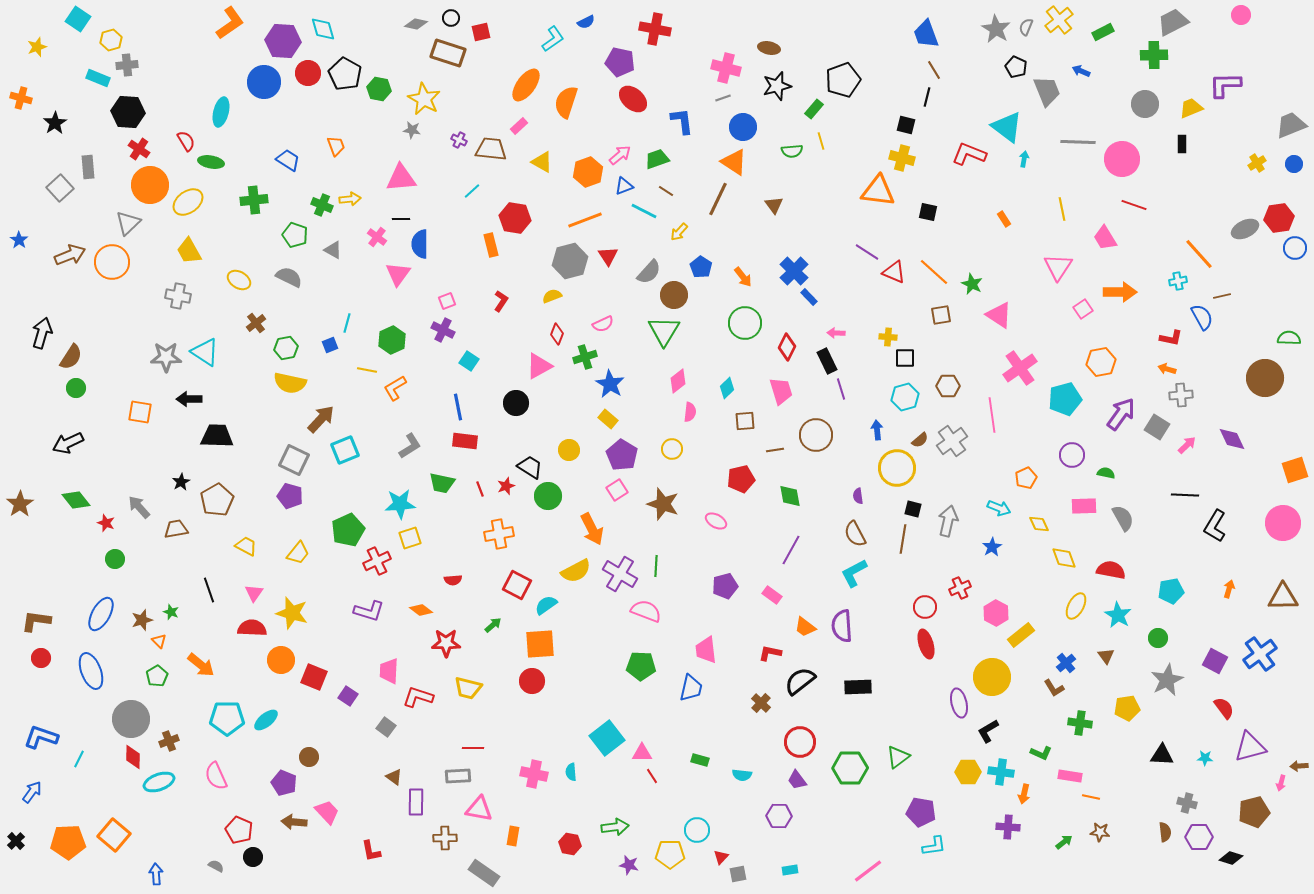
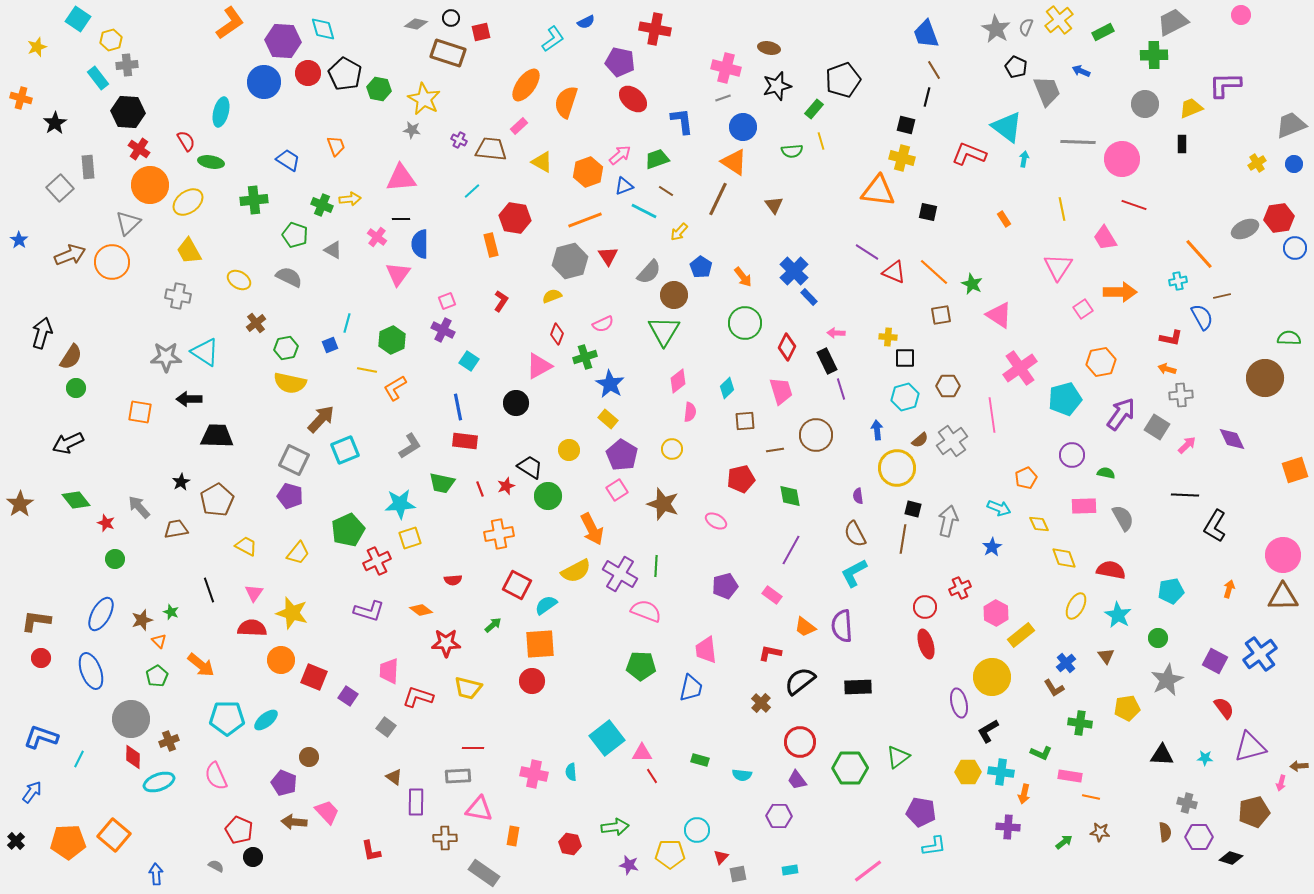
cyan rectangle at (98, 78): rotated 30 degrees clockwise
pink circle at (1283, 523): moved 32 px down
